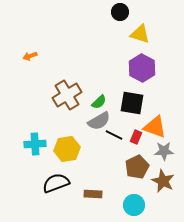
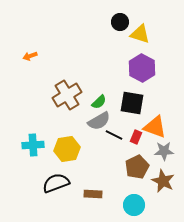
black circle: moved 10 px down
cyan cross: moved 2 px left, 1 px down
